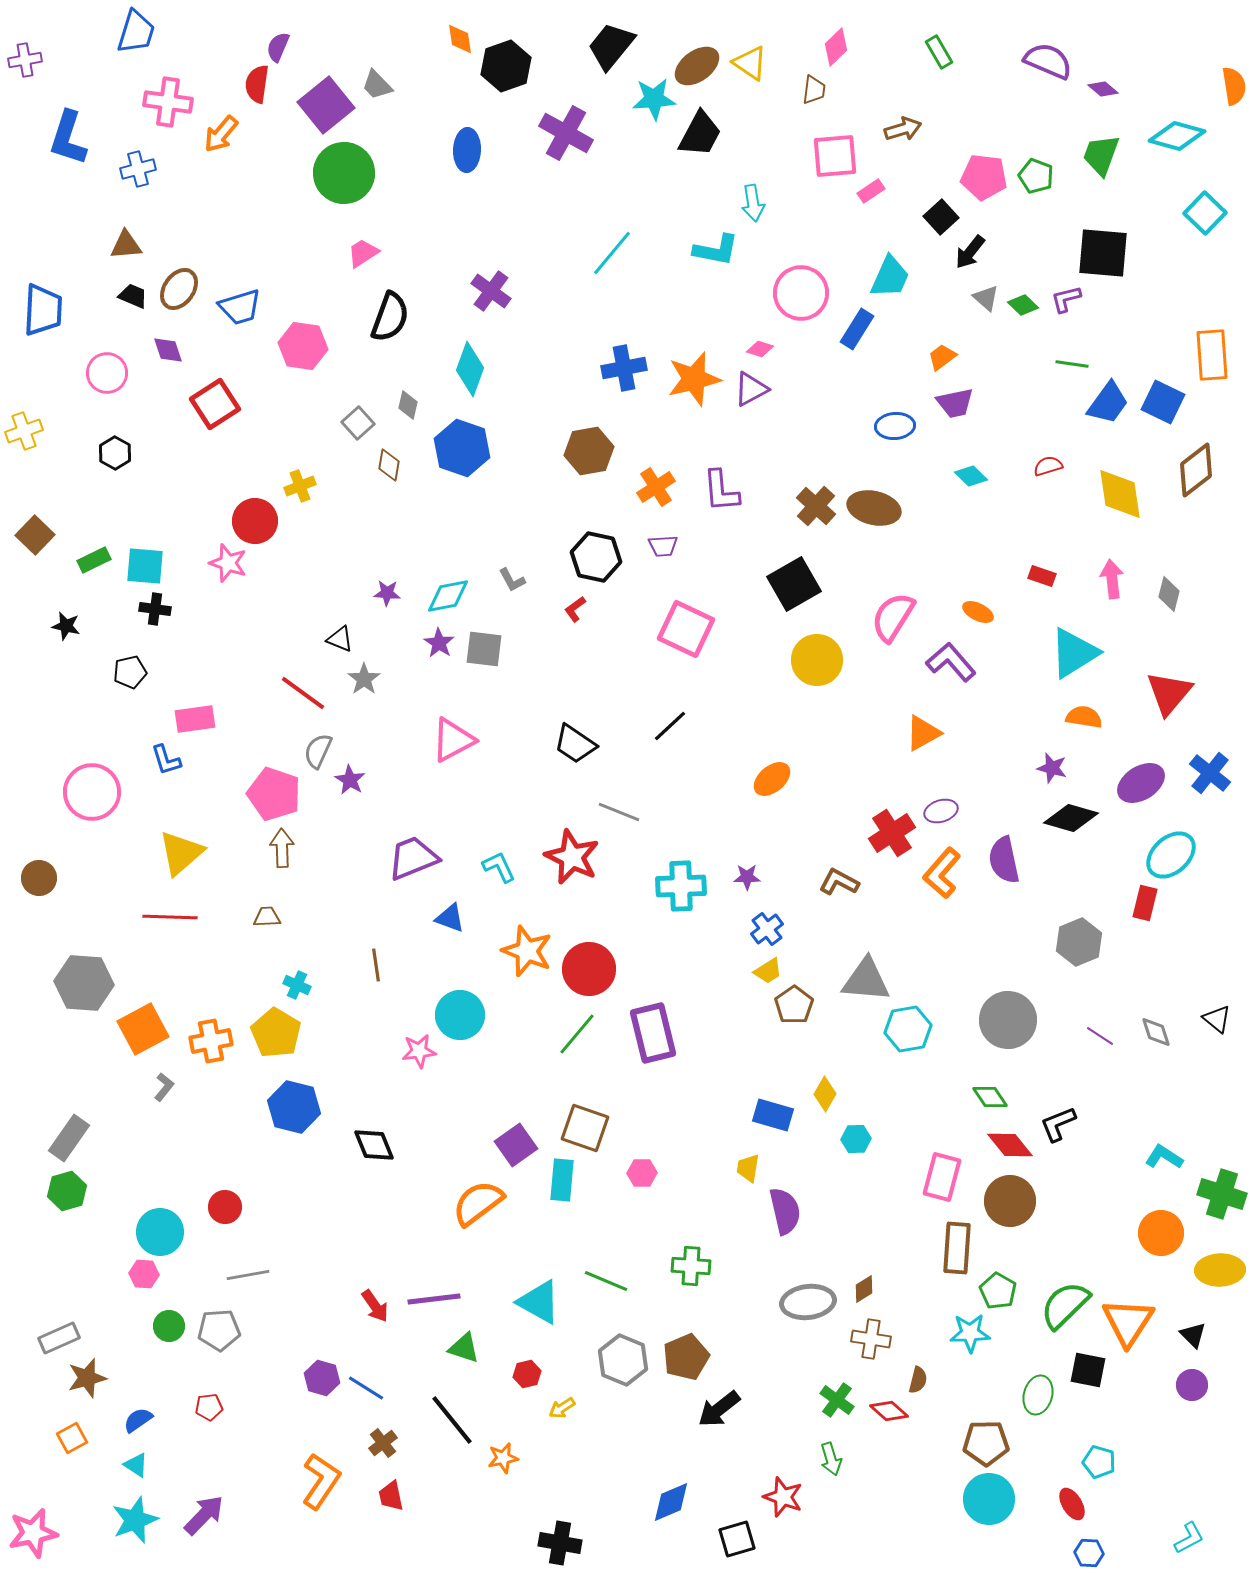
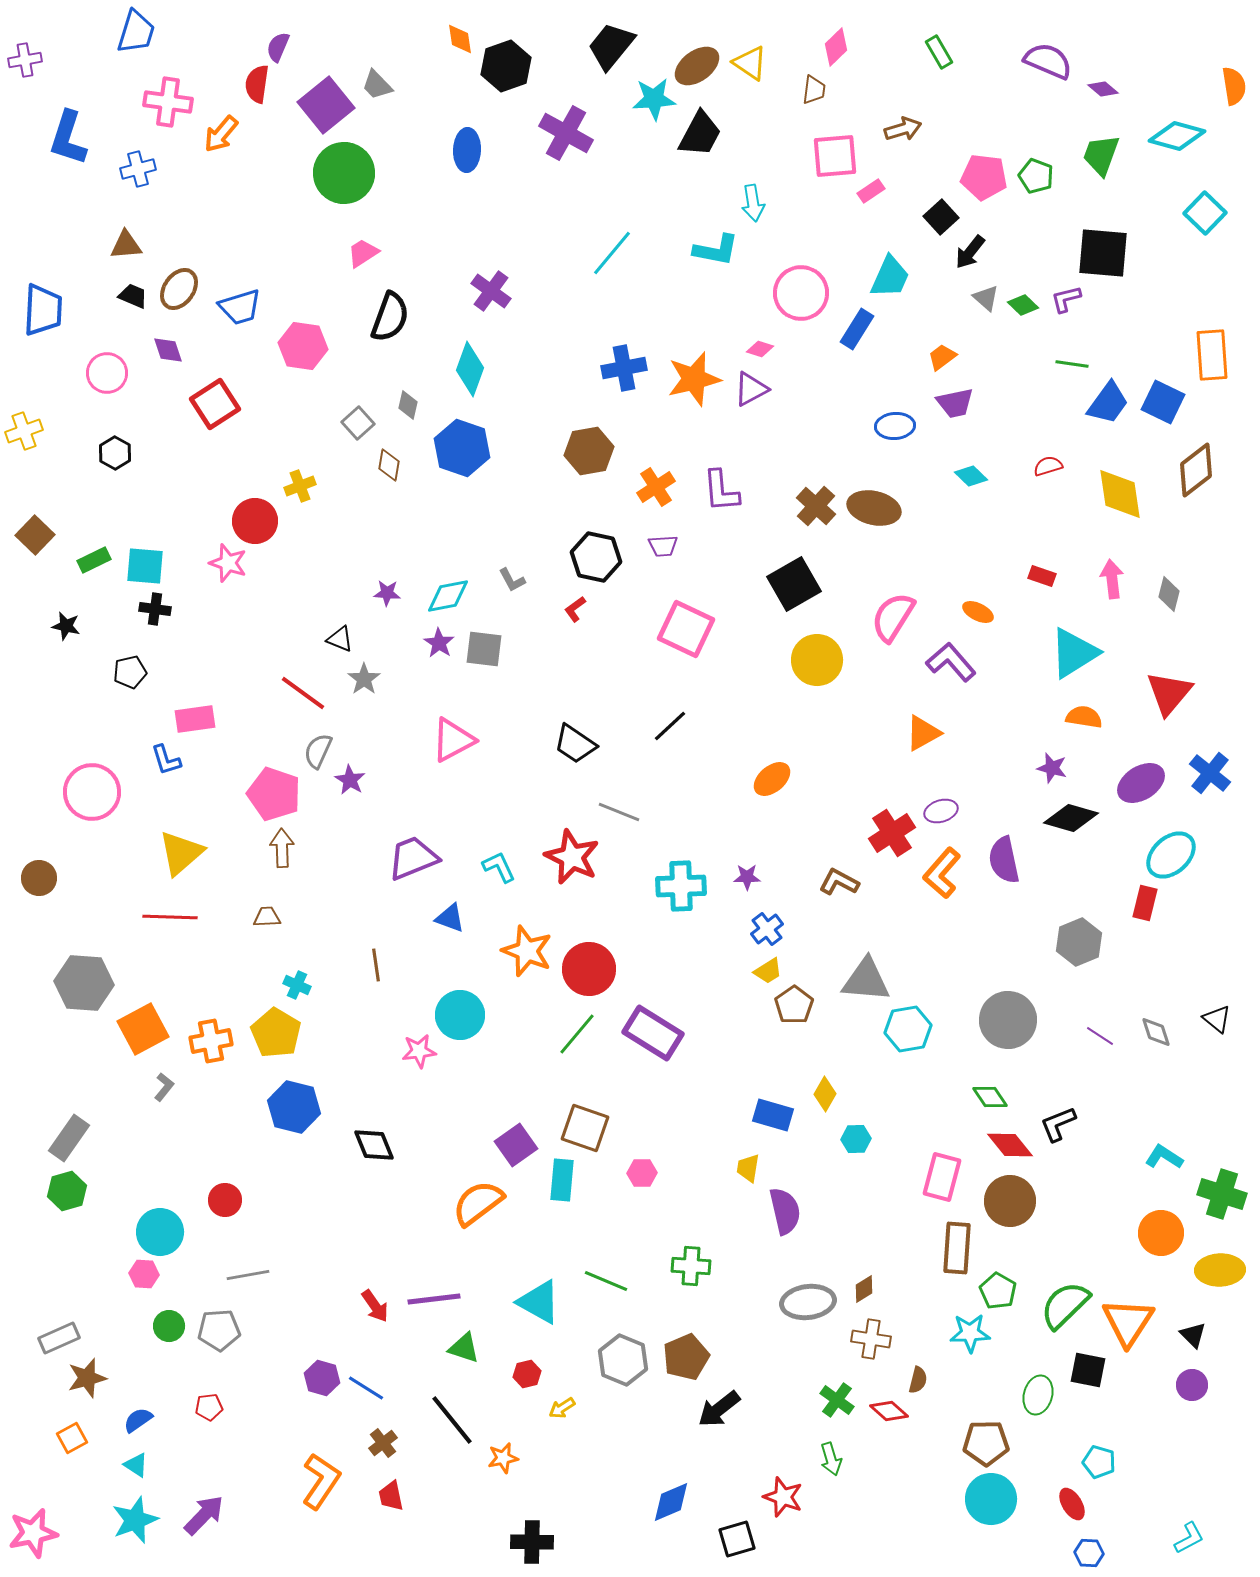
purple rectangle at (653, 1033): rotated 44 degrees counterclockwise
red circle at (225, 1207): moved 7 px up
cyan circle at (989, 1499): moved 2 px right
black cross at (560, 1543): moved 28 px left, 1 px up; rotated 9 degrees counterclockwise
